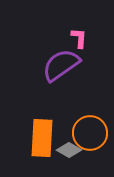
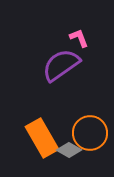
pink L-shape: rotated 25 degrees counterclockwise
orange rectangle: rotated 33 degrees counterclockwise
